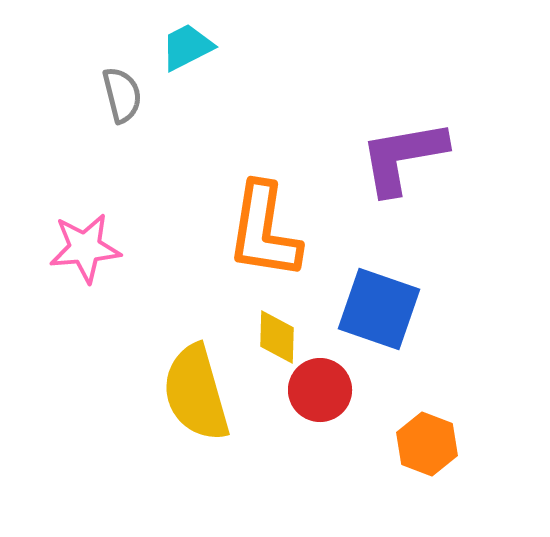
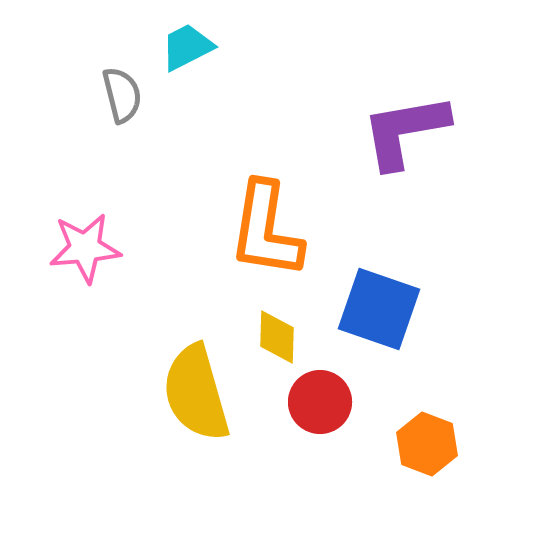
purple L-shape: moved 2 px right, 26 px up
orange L-shape: moved 2 px right, 1 px up
red circle: moved 12 px down
